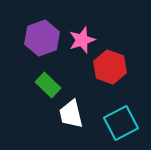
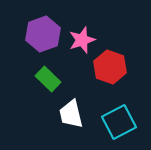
purple hexagon: moved 1 px right, 4 px up
green rectangle: moved 6 px up
cyan square: moved 2 px left, 1 px up
